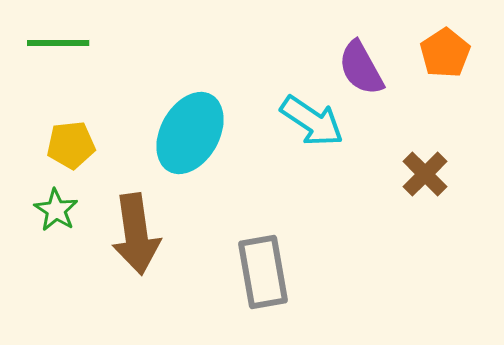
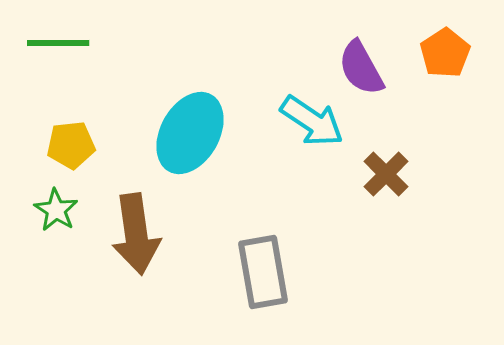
brown cross: moved 39 px left
